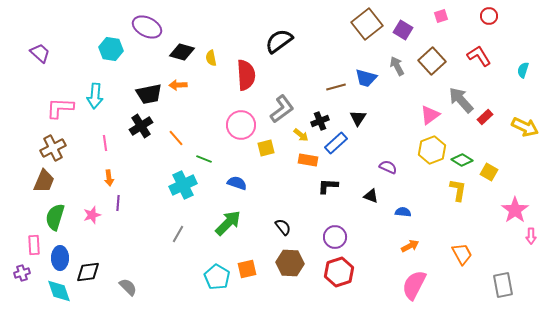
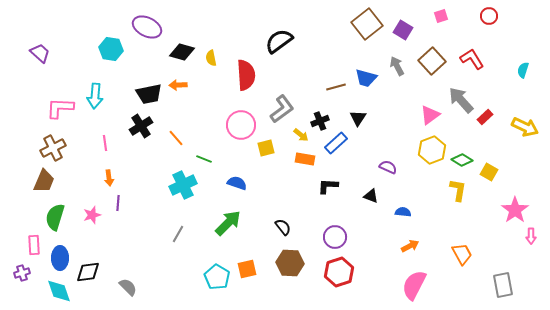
red L-shape at (479, 56): moved 7 px left, 3 px down
orange rectangle at (308, 160): moved 3 px left, 1 px up
